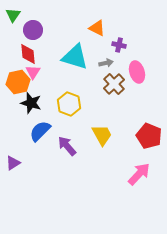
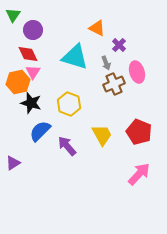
purple cross: rotated 32 degrees clockwise
red diamond: rotated 20 degrees counterclockwise
gray arrow: rotated 80 degrees clockwise
brown cross: rotated 20 degrees clockwise
red pentagon: moved 10 px left, 4 px up
